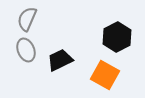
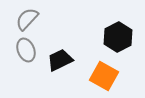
gray semicircle: rotated 20 degrees clockwise
black hexagon: moved 1 px right
orange square: moved 1 px left, 1 px down
